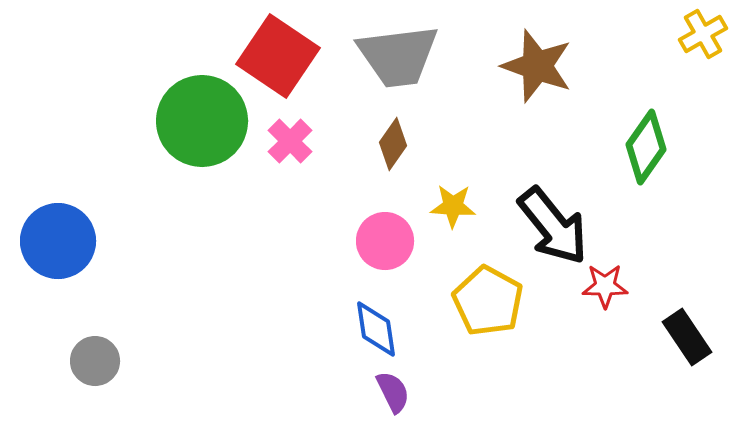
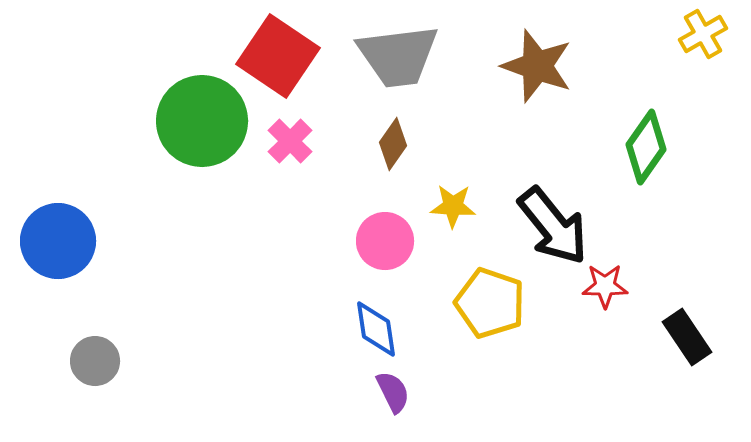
yellow pentagon: moved 2 px right, 2 px down; rotated 10 degrees counterclockwise
